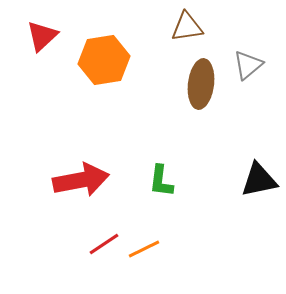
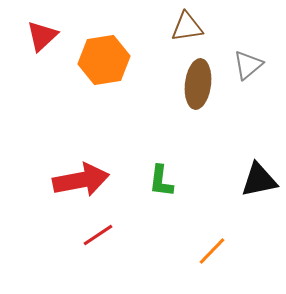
brown ellipse: moved 3 px left
red line: moved 6 px left, 9 px up
orange line: moved 68 px right, 2 px down; rotated 20 degrees counterclockwise
